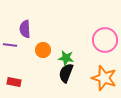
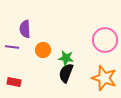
purple line: moved 2 px right, 2 px down
